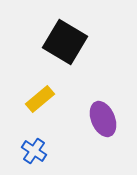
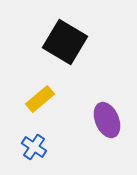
purple ellipse: moved 4 px right, 1 px down
blue cross: moved 4 px up
